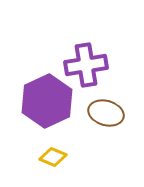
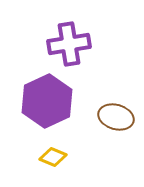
purple cross: moved 17 px left, 21 px up
brown ellipse: moved 10 px right, 4 px down
